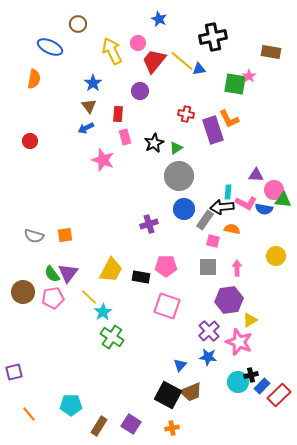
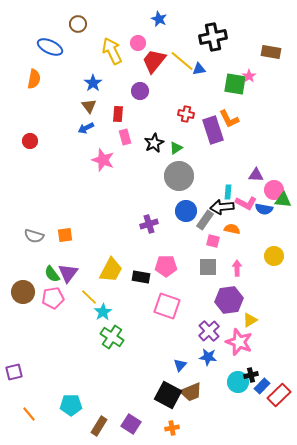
blue circle at (184, 209): moved 2 px right, 2 px down
yellow circle at (276, 256): moved 2 px left
